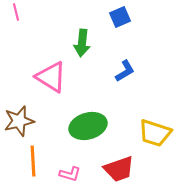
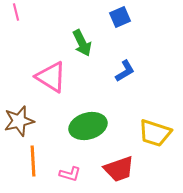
green arrow: rotated 32 degrees counterclockwise
